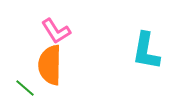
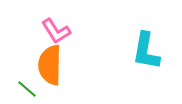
green line: moved 2 px right, 1 px down
